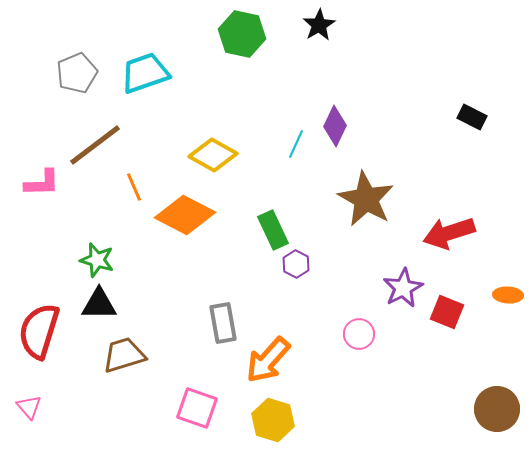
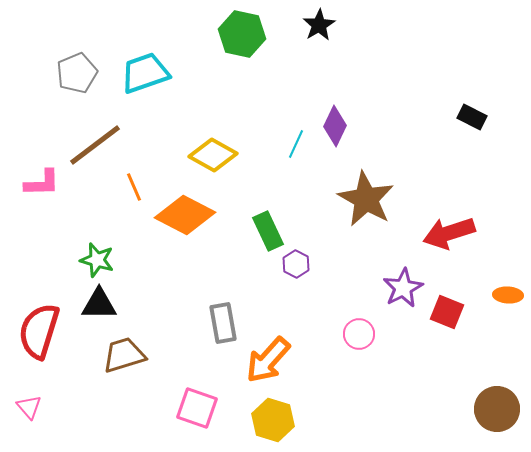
green rectangle: moved 5 px left, 1 px down
